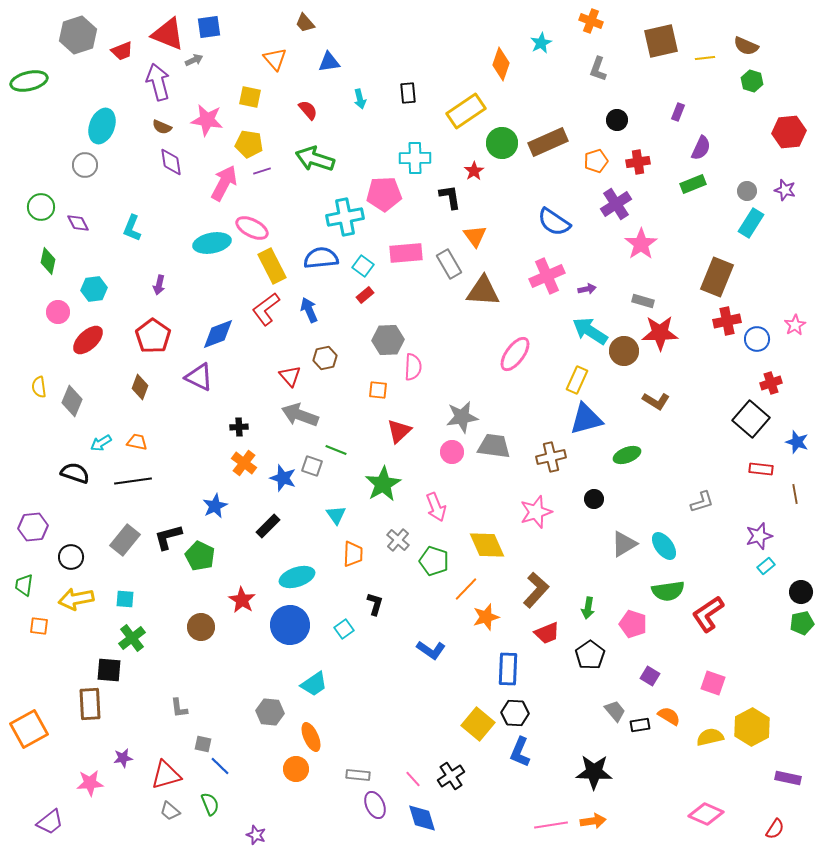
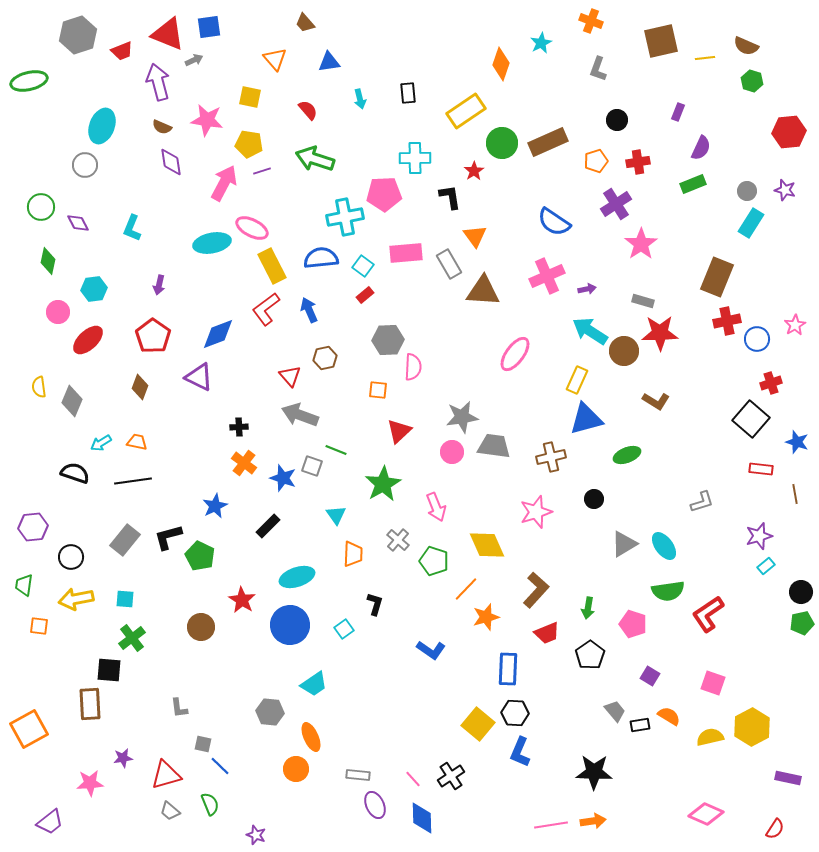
blue diamond at (422, 818): rotated 16 degrees clockwise
